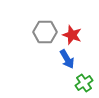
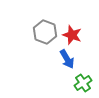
gray hexagon: rotated 20 degrees clockwise
green cross: moved 1 px left
